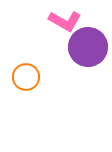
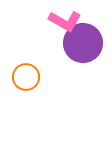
purple circle: moved 5 px left, 4 px up
